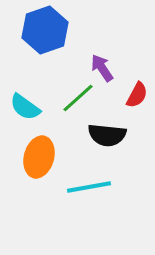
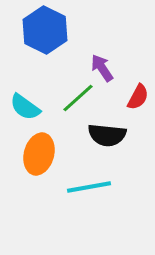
blue hexagon: rotated 15 degrees counterclockwise
red semicircle: moved 1 px right, 2 px down
orange ellipse: moved 3 px up
